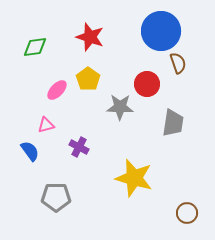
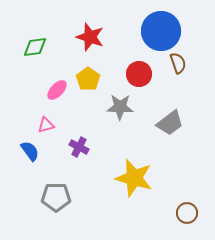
red circle: moved 8 px left, 10 px up
gray trapezoid: moved 3 px left; rotated 44 degrees clockwise
